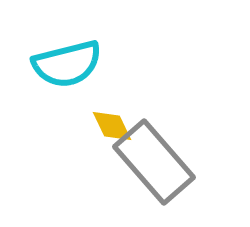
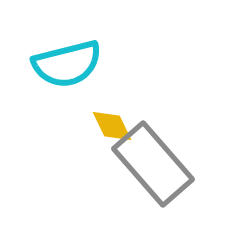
gray rectangle: moved 1 px left, 2 px down
